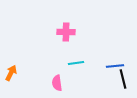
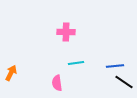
black line: moved 1 px right, 3 px down; rotated 42 degrees counterclockwise
